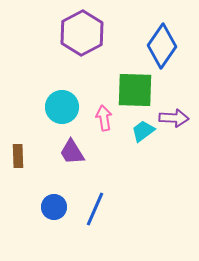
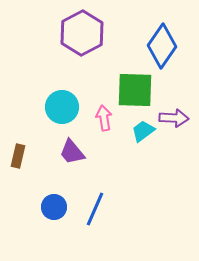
purple trapezoid: rotated 8 degrees counterclockwise
brown rectangle: rotated 15 degrees clockwise
